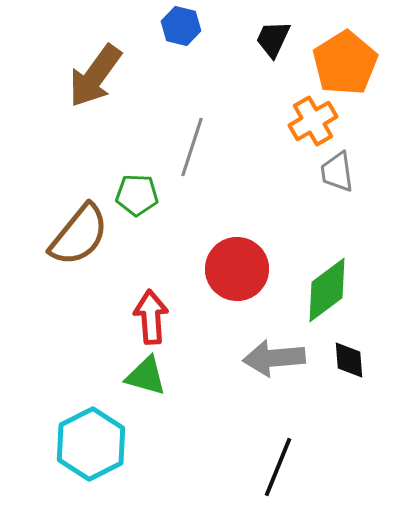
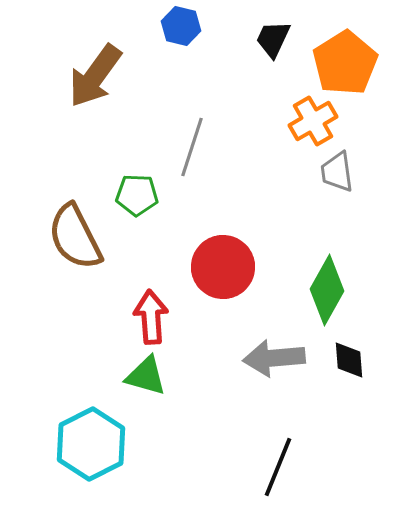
brown semicircle: moved 4 px left, 2 px down; rotated 114 degrees clockwise
red circle: moved 14 px left, 2 px up
green diamond: rotated 24 degrees counterclockwise
